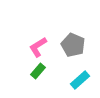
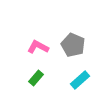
pink L-shape: rotated 60 degrees clockwise
green rectangle: moved 2 px left, 7 px down
